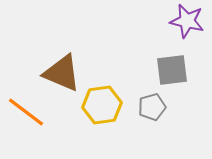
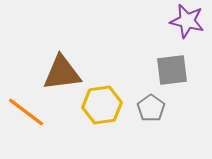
brown triangle: rotated 30 degrees counterclockwise
gray pentagon: moved 1 px left, 1 px down; rotated 20 degrees counterclockwise
